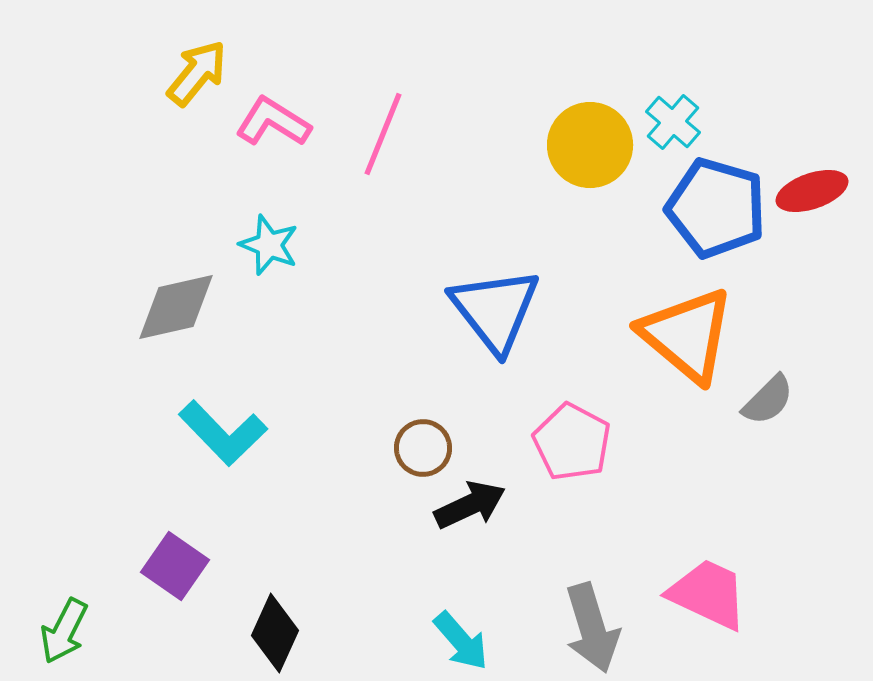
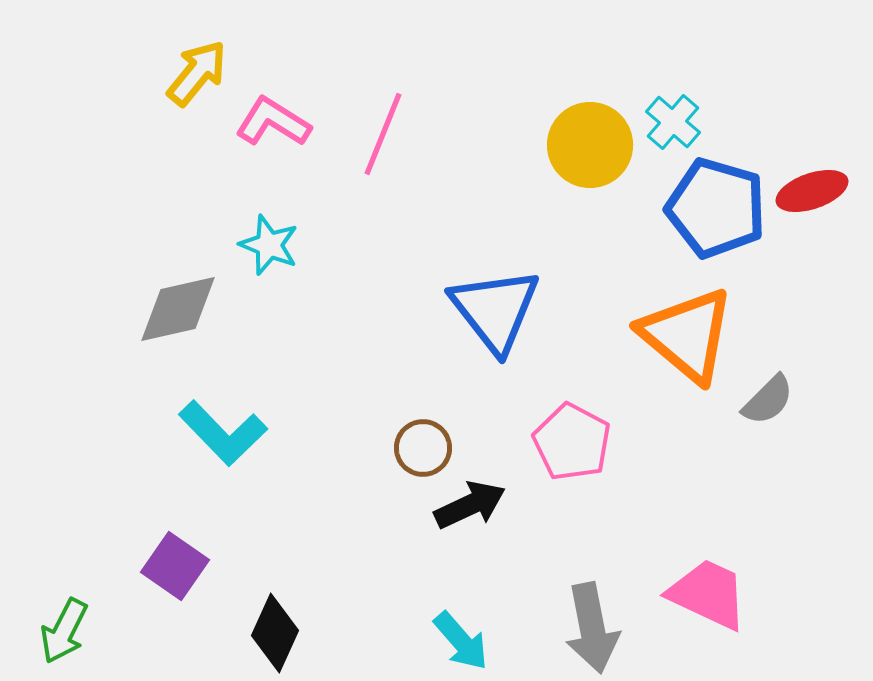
gray diamond: moved 2 px right, 2 px down
gray arrow: rotated 6 degrees clockwise
